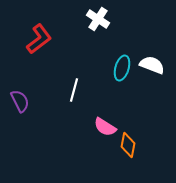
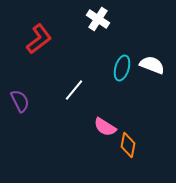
white line: rotated 25 degrees clockwise
